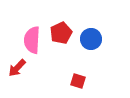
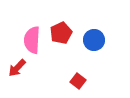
blue circle: moved 3 px right, 1 px down
red square: rotated 21 degrees clockwise
